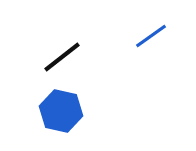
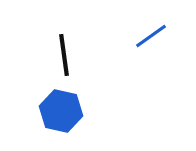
black line: moved 2 px right, 2 px up; rotated 60 degrees counterclockwise
